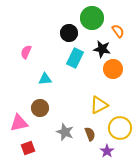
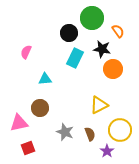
yellow circle: moved 2 px down
